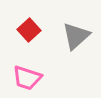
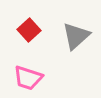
pink trapezoid: moved 1 px right
